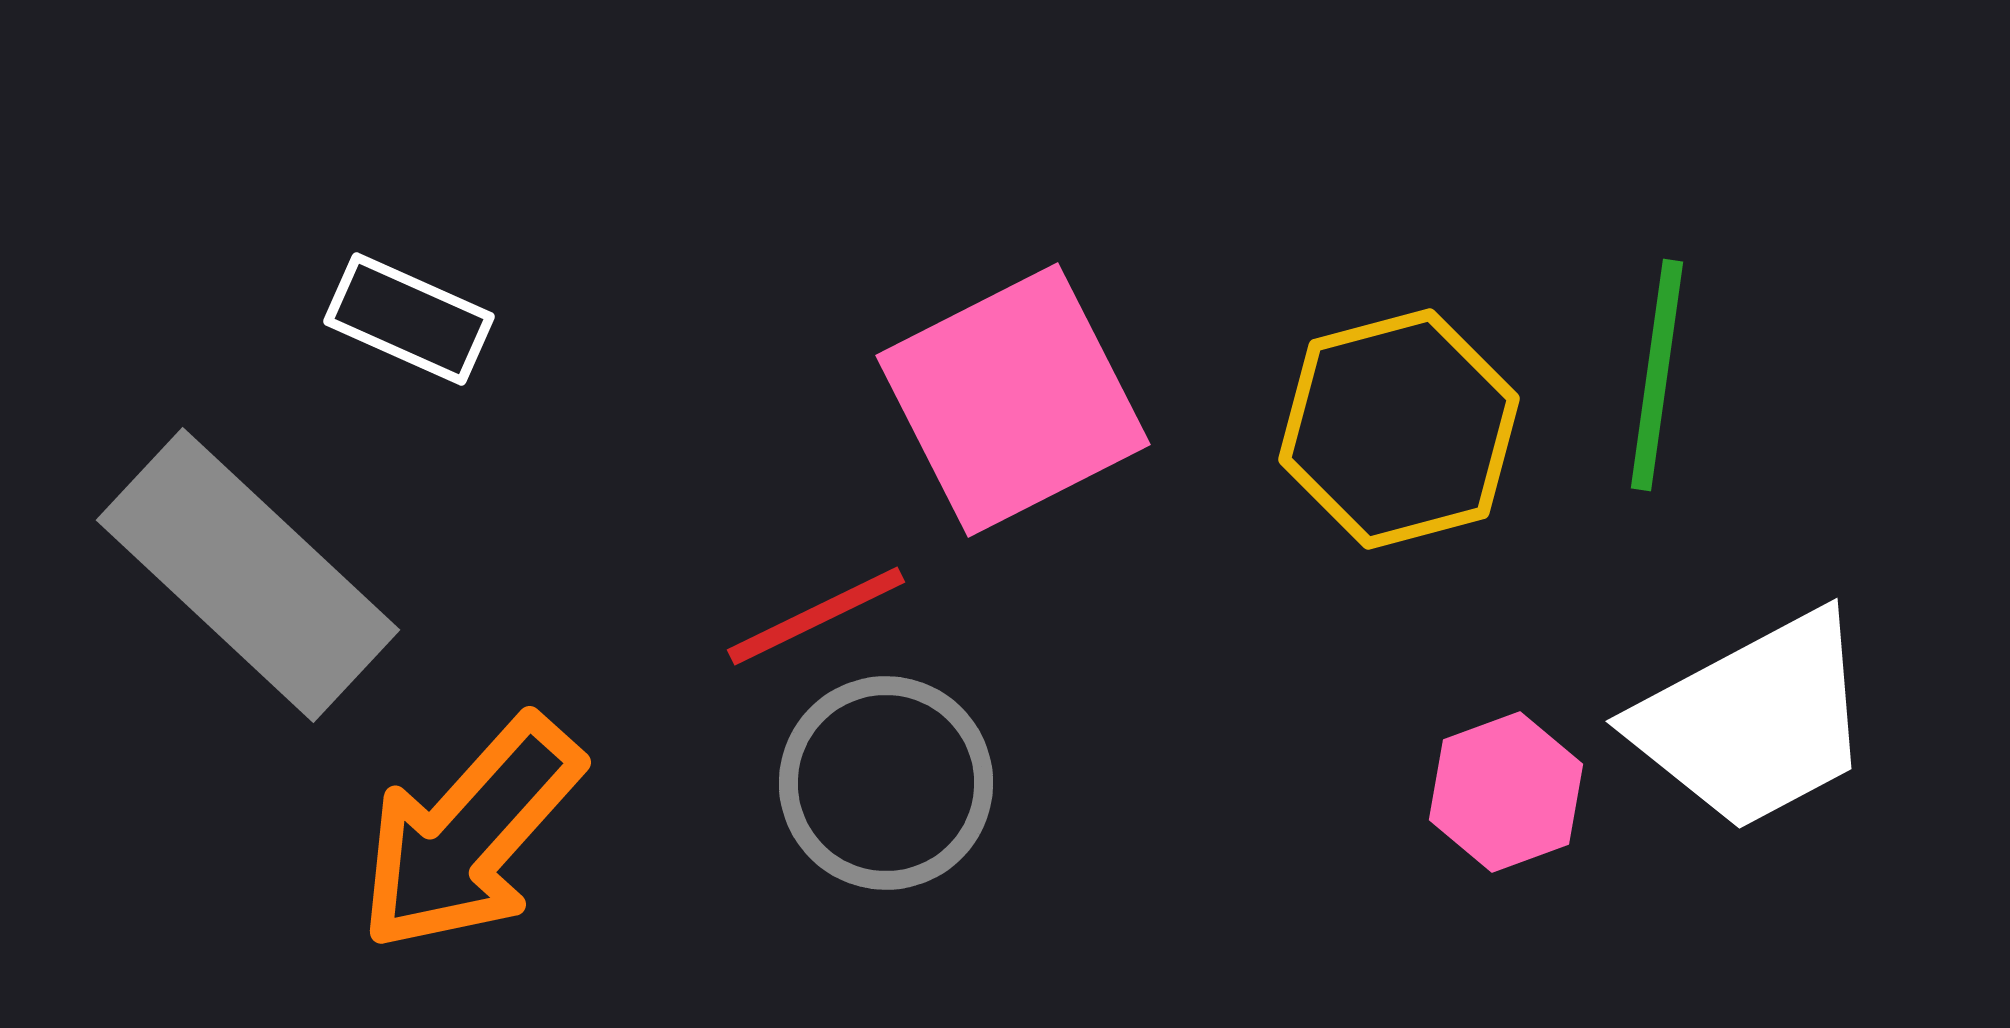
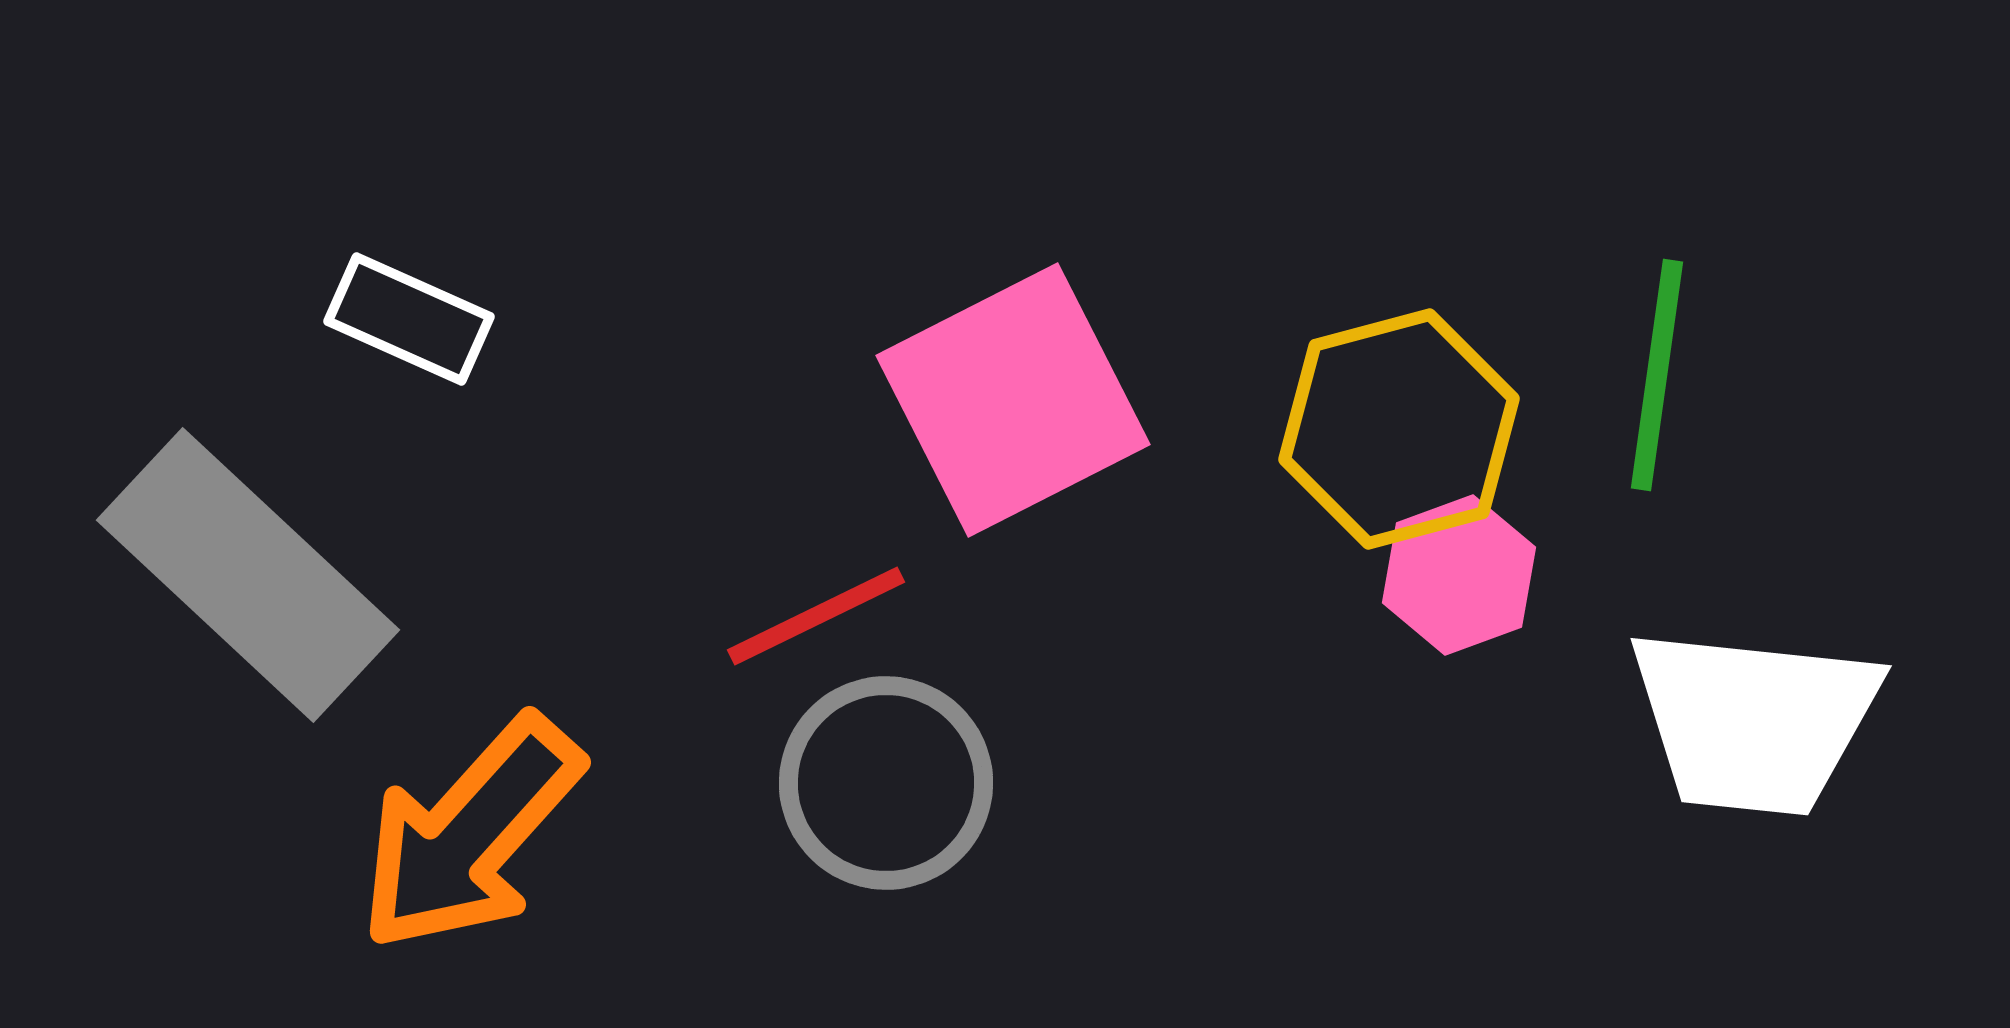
white trapezoid: rotated 34 degrees clockwise
pink hexagon: moved 47 px left, 217 px up
